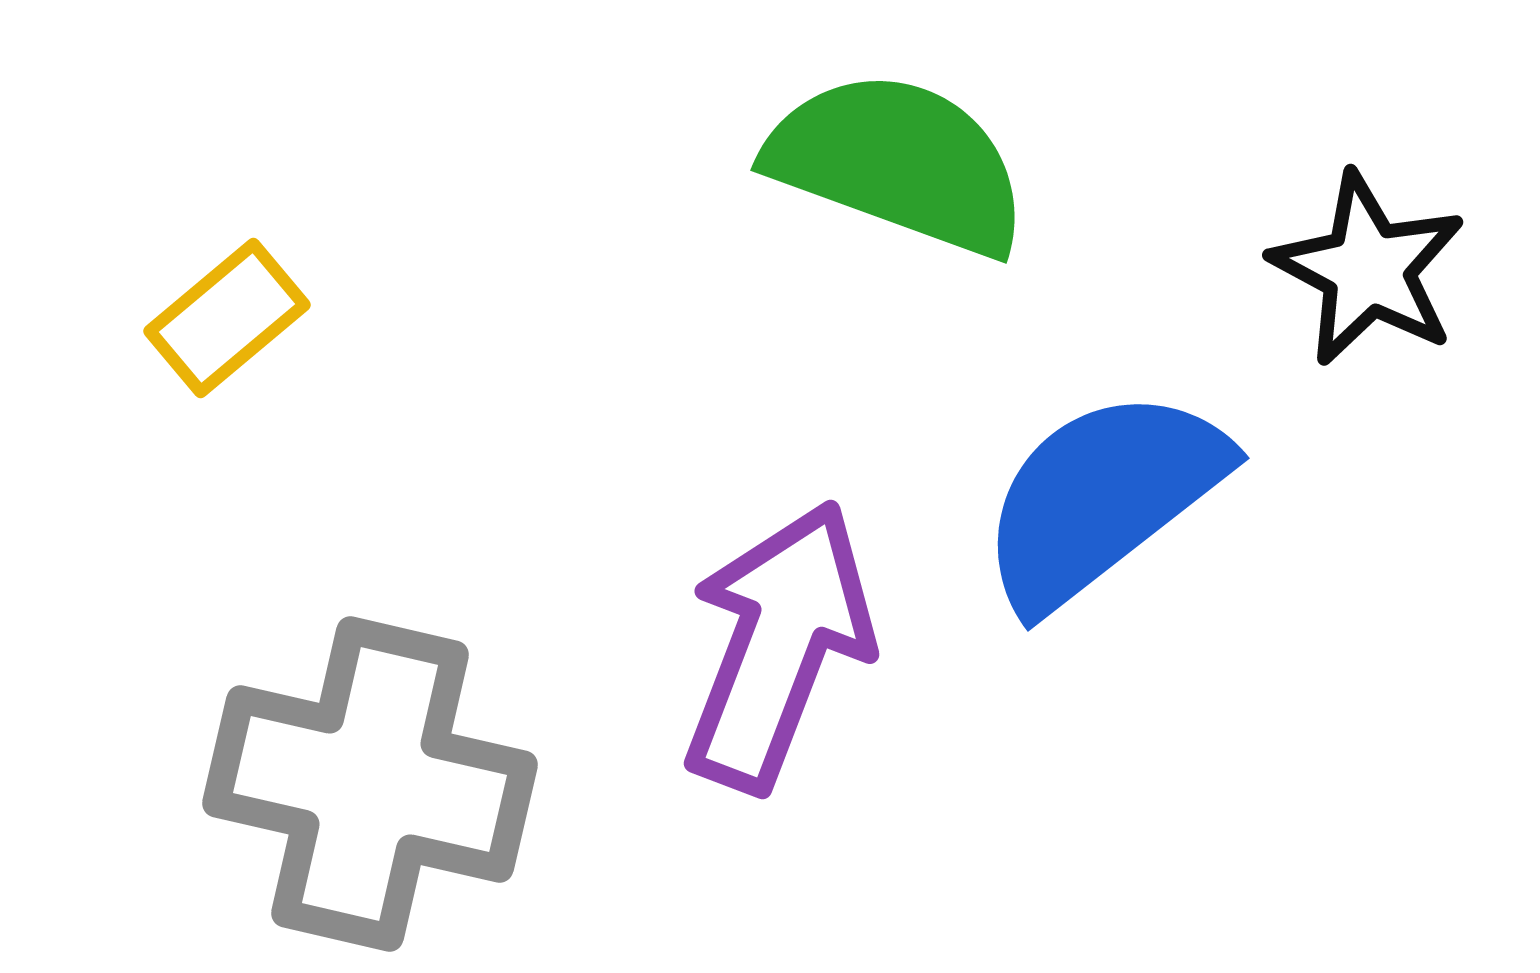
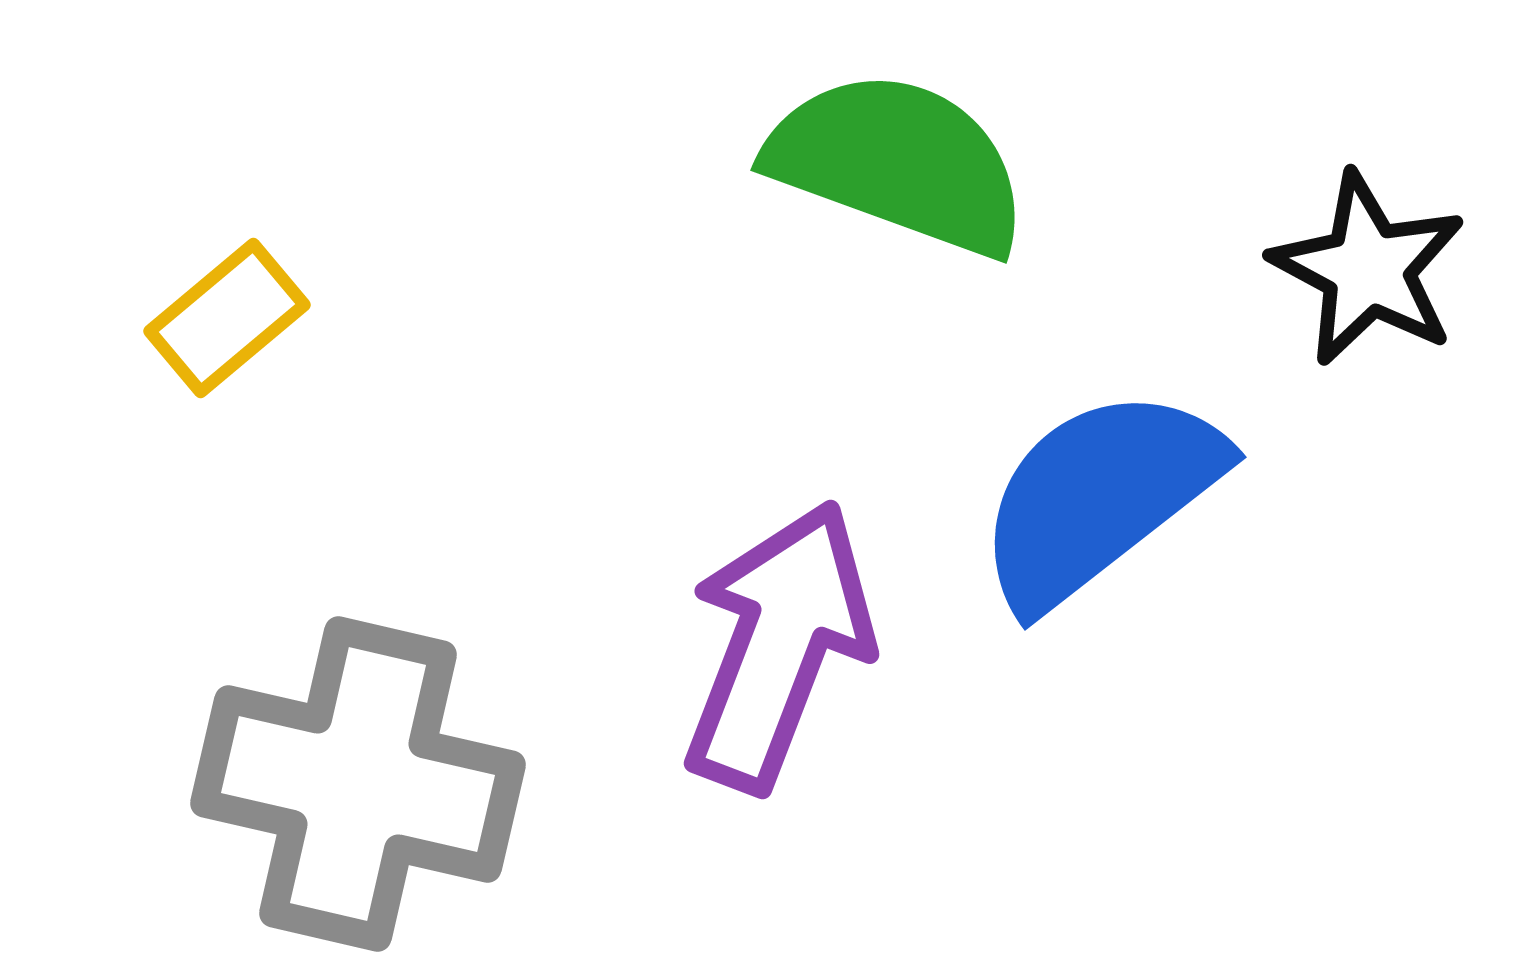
blue semicircle: moved 3 px left, 1 px up
gray cross: moved 12 px left
